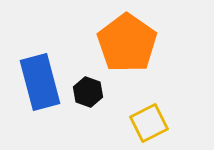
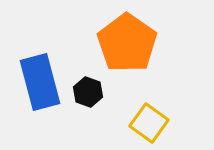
yellow square: rotated 27 degrees counterclockwise
